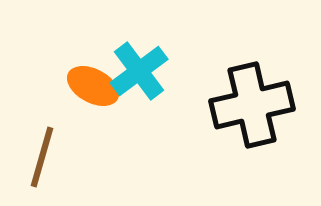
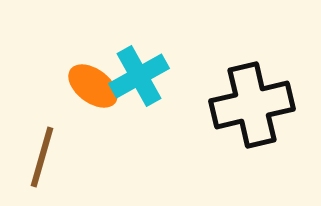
cyan cross: moved 5 px down; rotated 8 degrees clockwise
orange ellipse: rotated 9 degrees clockwise
